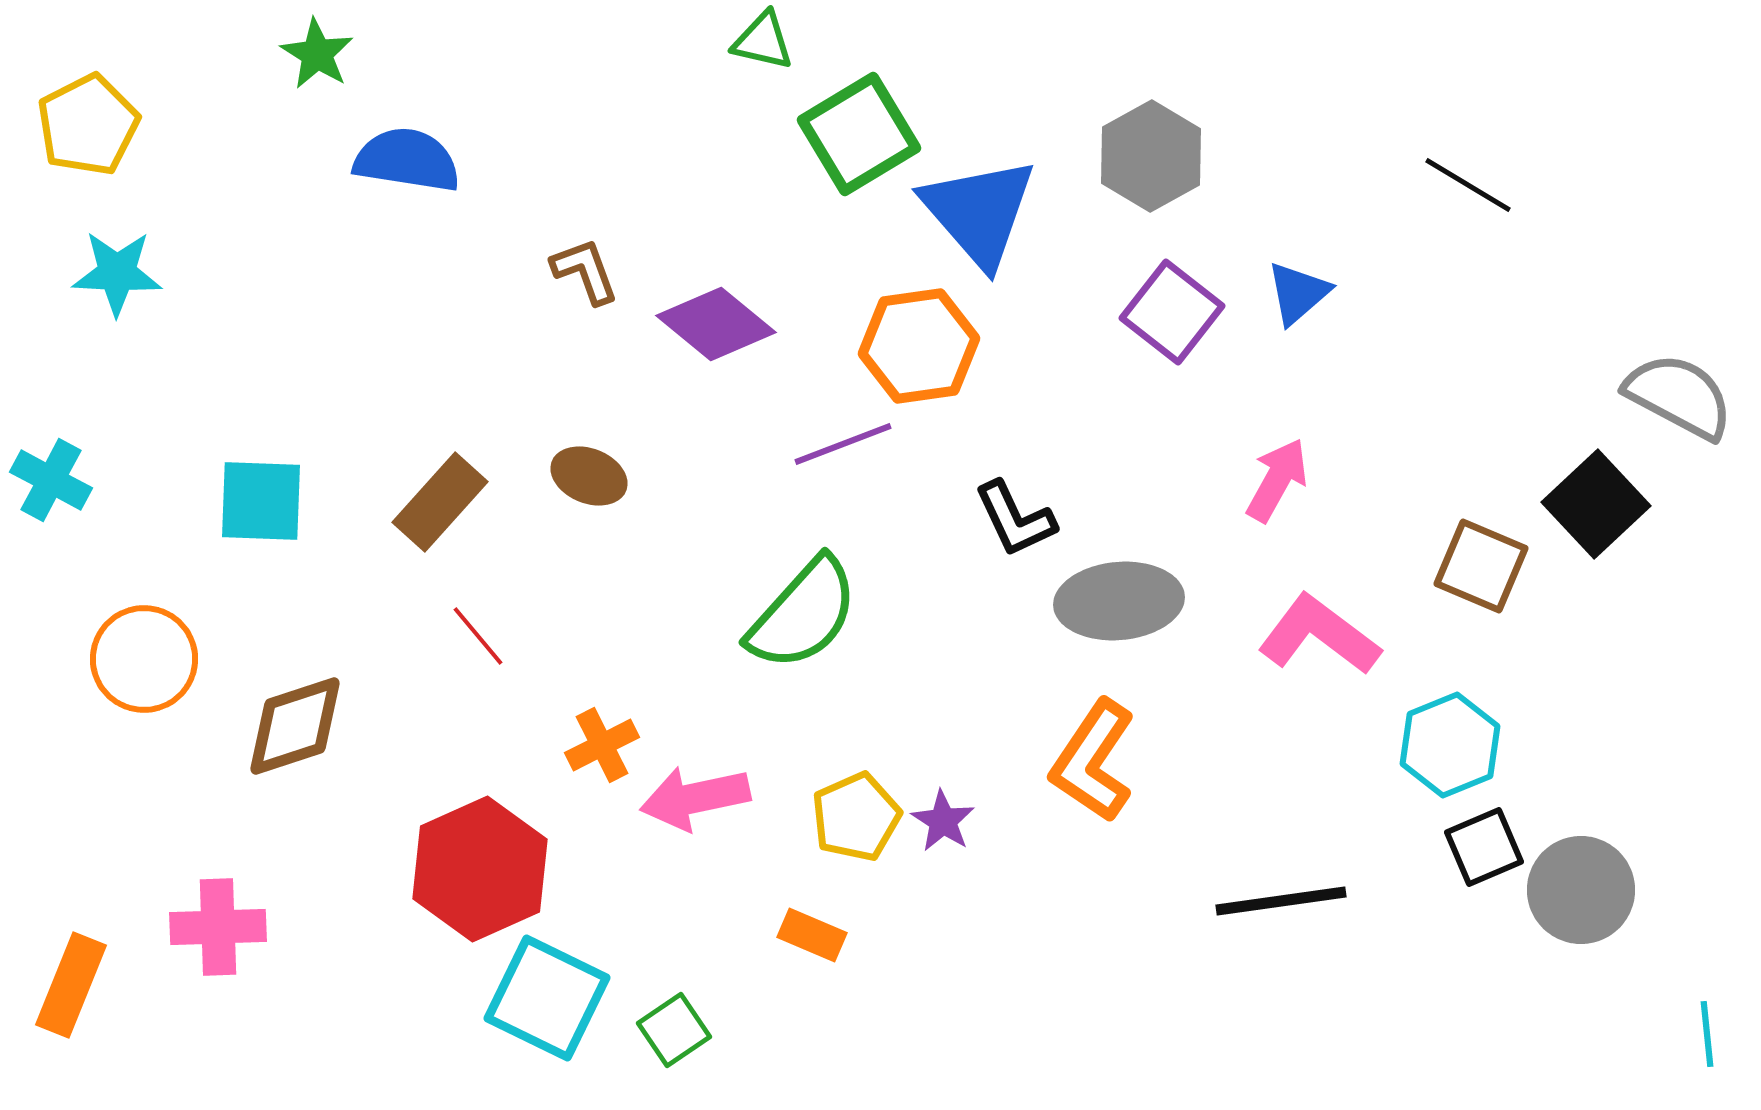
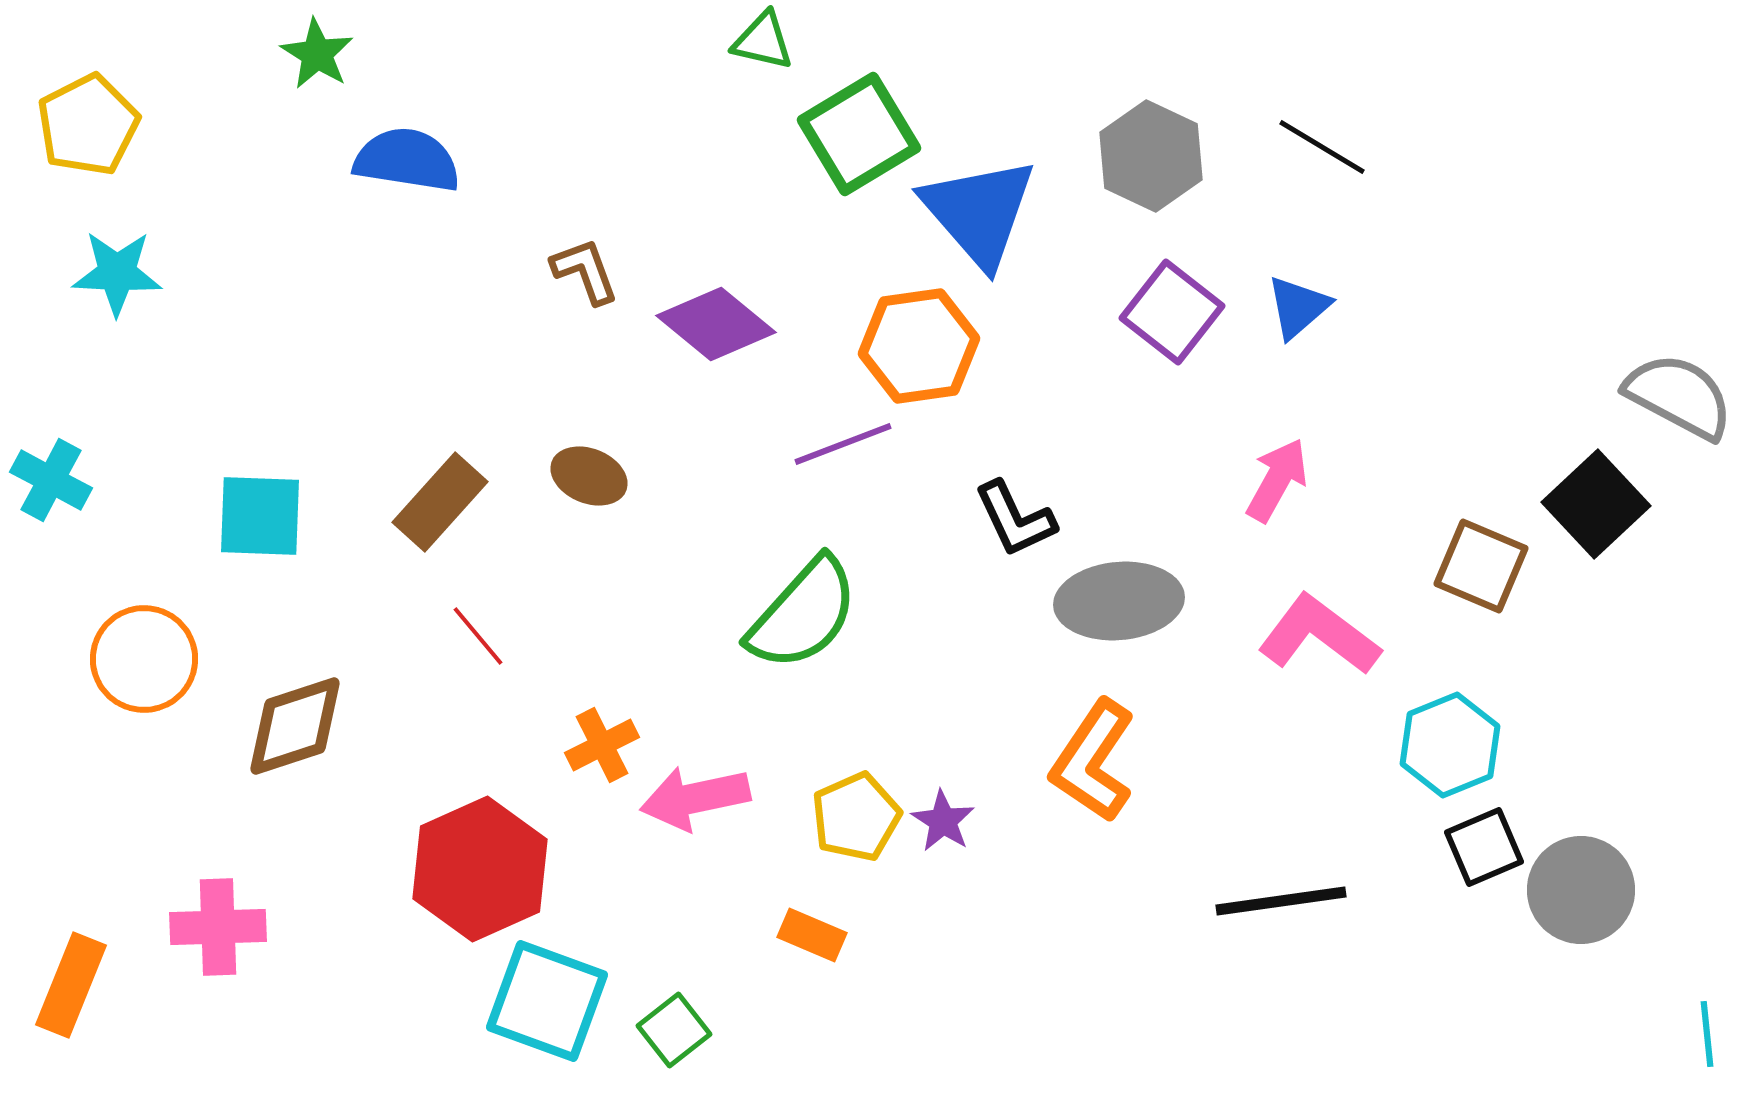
gray hexagon at (1151, 156): rotated 6 degrees counterclockwise
black line at (1468, 185): moved 146 px left, 38 px up
blue triangle at (1298, 293): moved 14 px down
cyan square at (261, 501): moved 1 px left, 15 px down
cyan square at (547, 998): moved 3 px down; rotated 6 degrees counterclockwise
green square at (674, 1030): rotated 4 degrees counterclockwise
